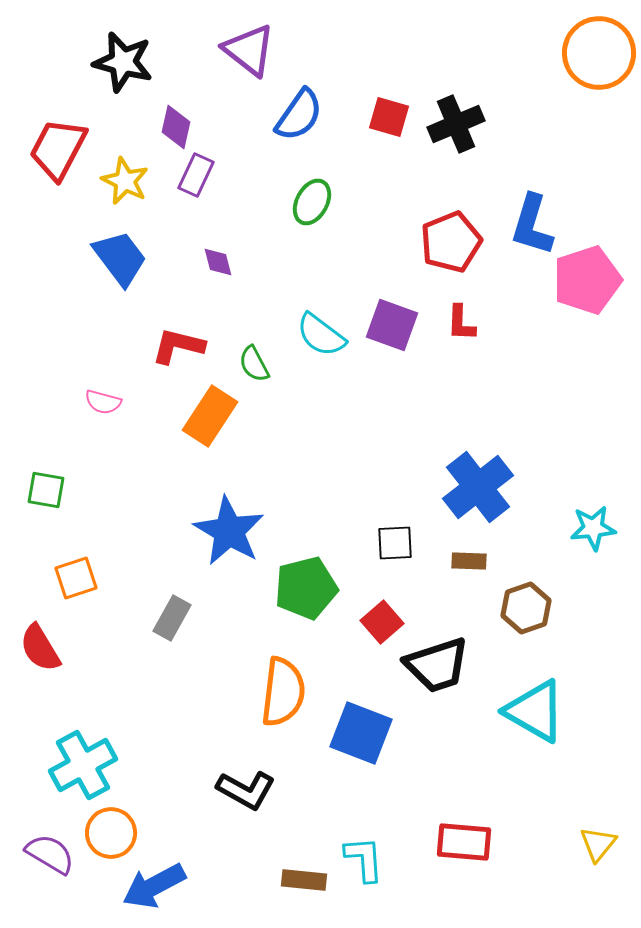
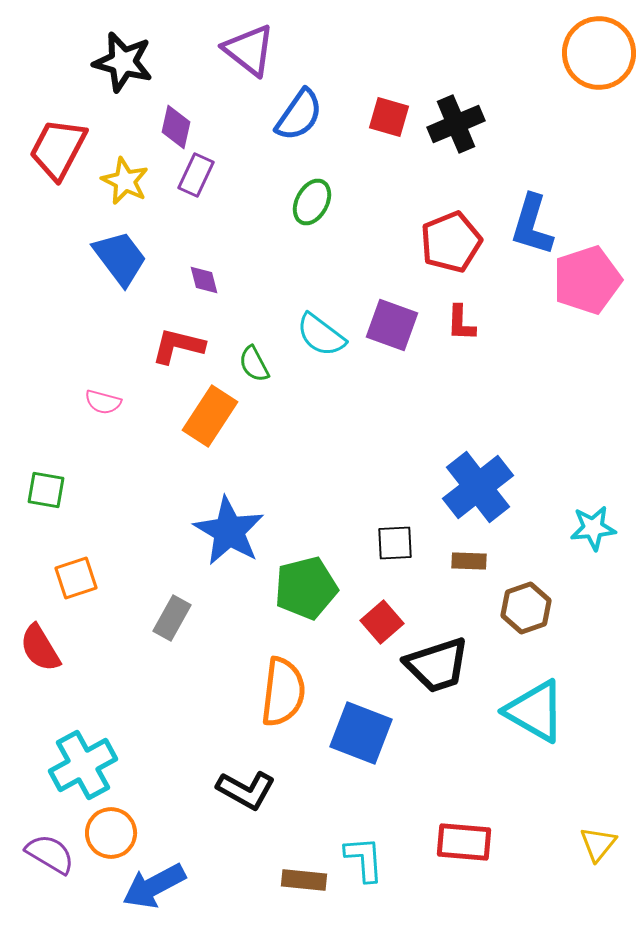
purple diamond at (218, 262): moved 14 px left, 18 px down
